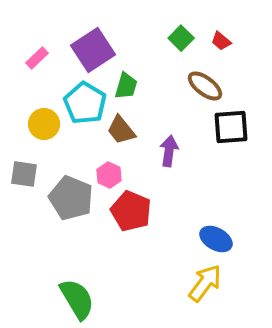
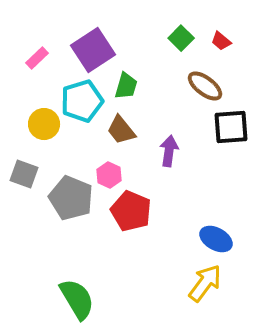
cyan pentagon: moved 3 px left, 2 px up; rotated 24 degrees clockwise
gray square: rotated 12 degrees clockwise
